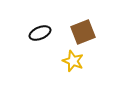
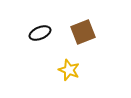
yellow star: moved 4 px left, 9 px down
